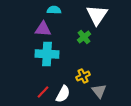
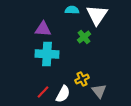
cyan semicircle: moved 18 px right
yellow cross: moved 1 px left, 3 px down
